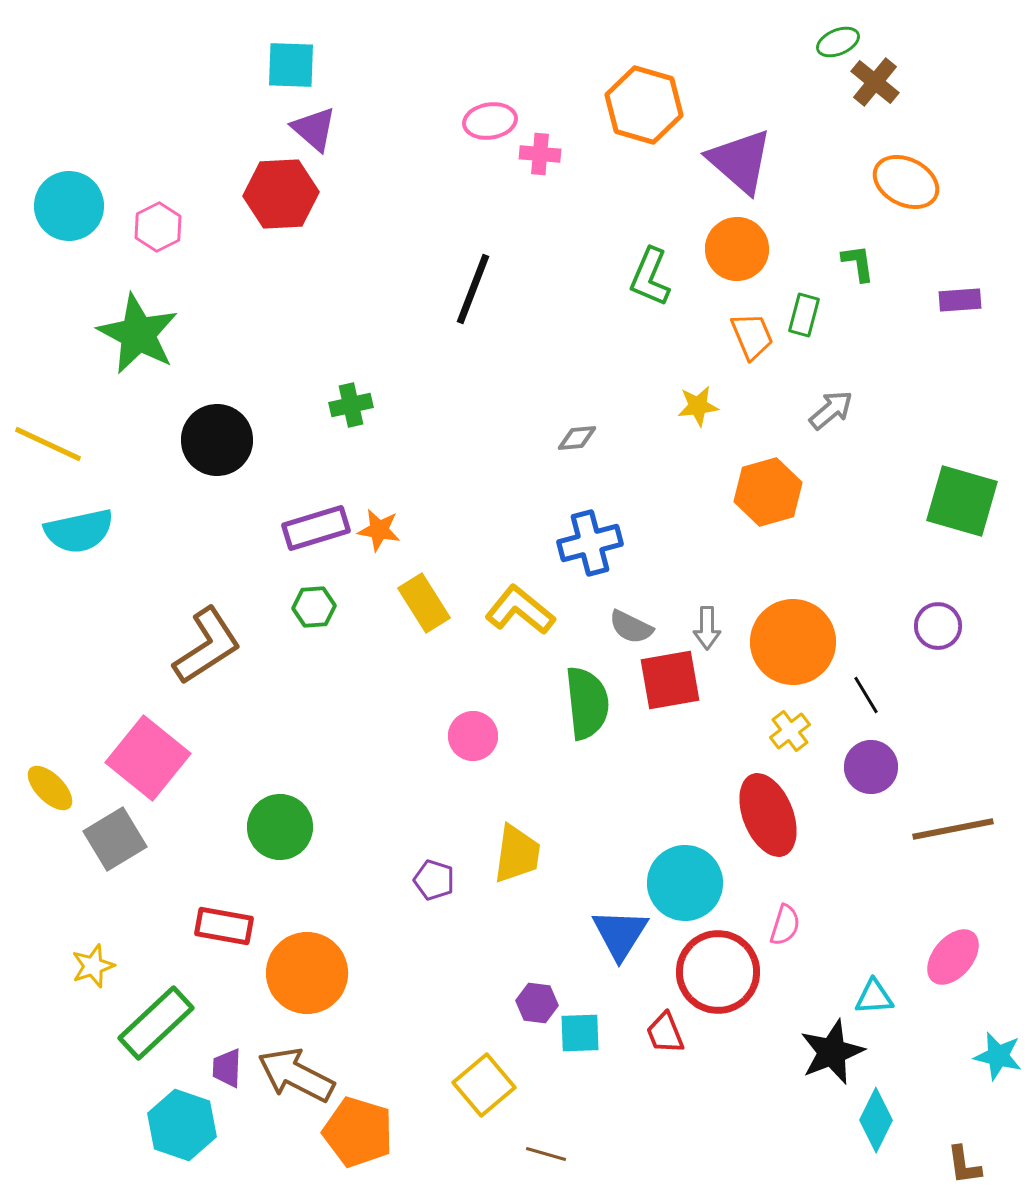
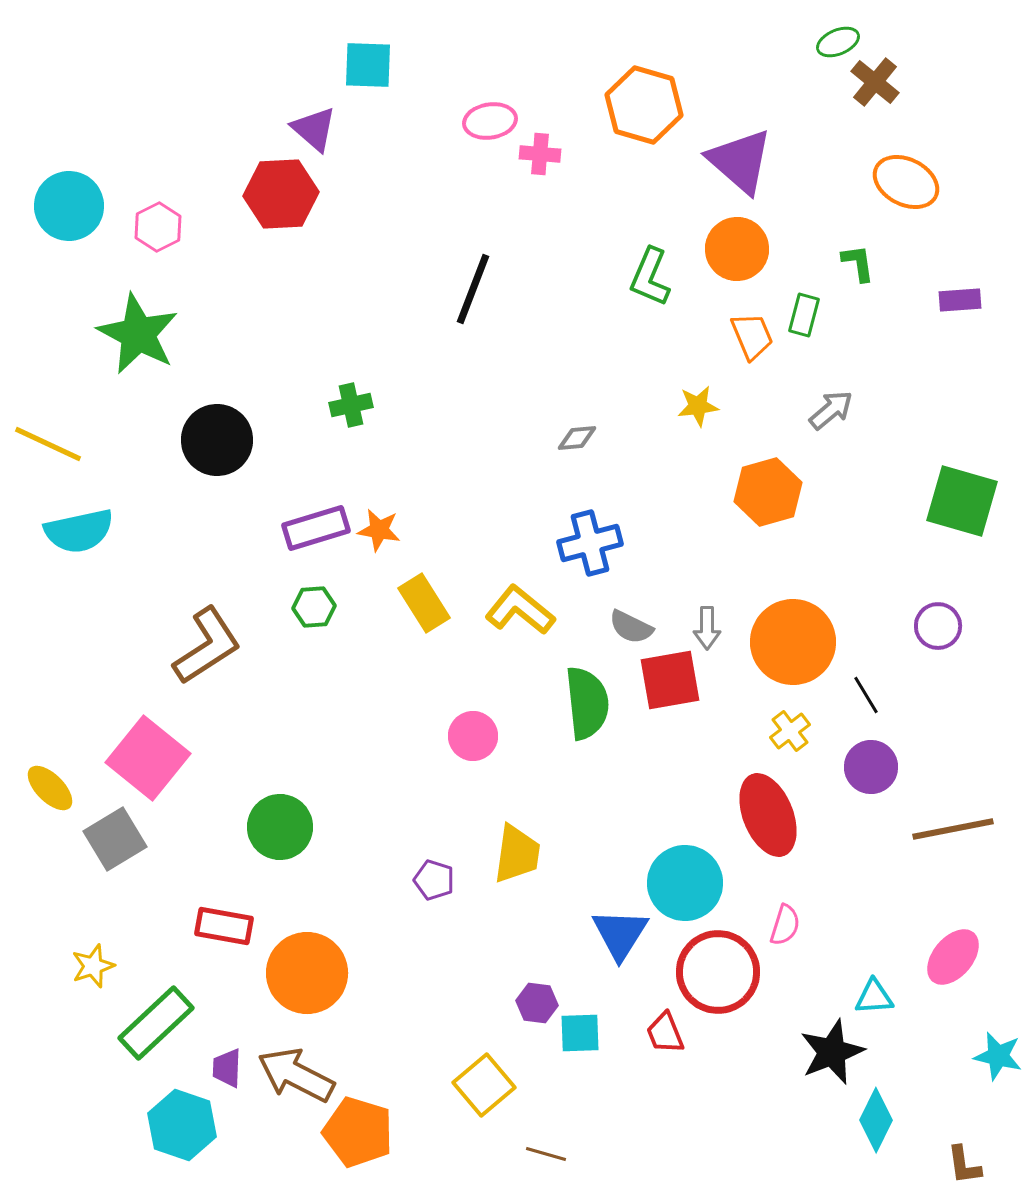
cyan square at (291, 65): moved 77 px right
